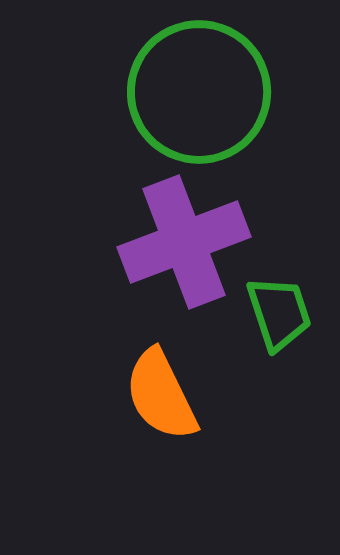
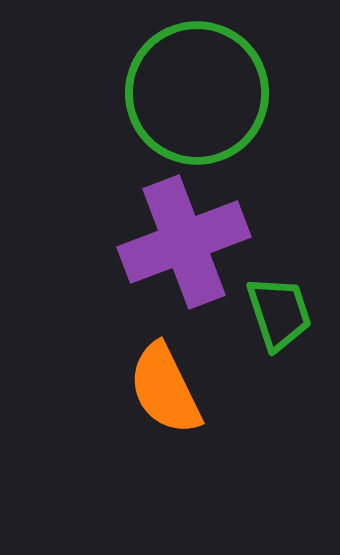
green circle: moved 2 px left, 1 px down
orange semicircle: moved 4 px right, 6 px up
